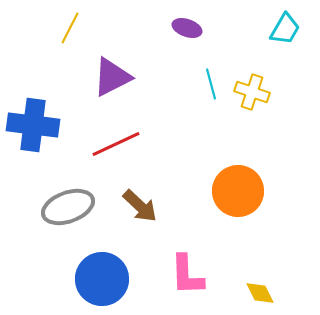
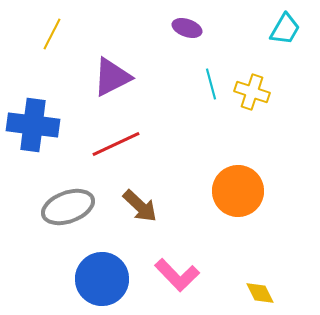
yellow line: moved 18 px left, 6 px down
pink L-shape: moved 10 px left; rotated 42 degrees counterclockwise
